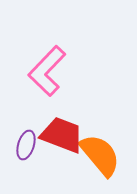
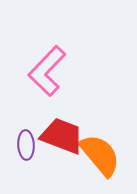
red trapezoid: moved 1 px down
purple ellipse: rotated 20 degrees counterclockwise
